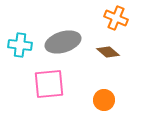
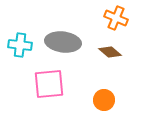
gray ellipse: rotated 24 degrees clockwise
brown diamond: moved 2 px right
